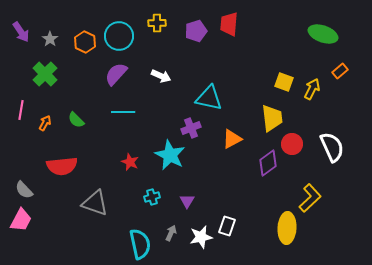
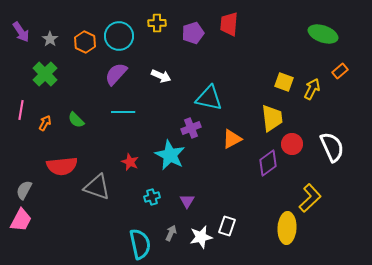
purple pentagon: moved 3 px left, 2 px down
gray semicircle: rotated 72 degrees clockwise
gray triangle: moved 2 px right, 16 px up
